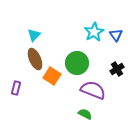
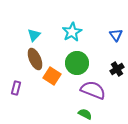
cyan star: moved 22 px left
